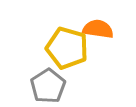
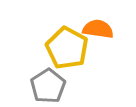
yellow pentagon: rotated 12 degrees clockwise
